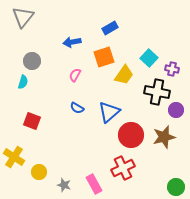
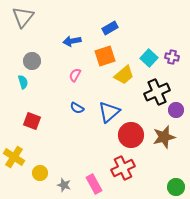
blue arrow: moved 1 px up
orange square: moved 1 px right, 1 px up
purple cross: moved 12 px up
yellow trapezoid: rotated 15 degrees clockwise
cyan semicircle: rotated 32 degrees counterclockwise
black cross: rotated 35 degrees counterclockwise
yellow circle: moved 1 px right, 1 px down
